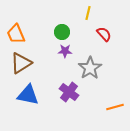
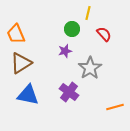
green circle: moved 10 px right, 3 px up
purple star: rotated 16 degrees counterclockwise
